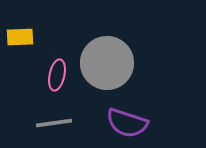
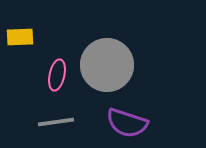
gray circle: moved 2 px down
gray line: moved 2 px right, 1 px up
